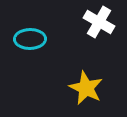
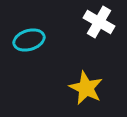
cyan ellipse: moved 1 px left, 1 px down; rotated 16 degrees counterclockwise
